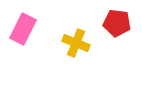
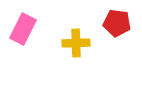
yellow cross: rotated 24 degrees counterclockwise
